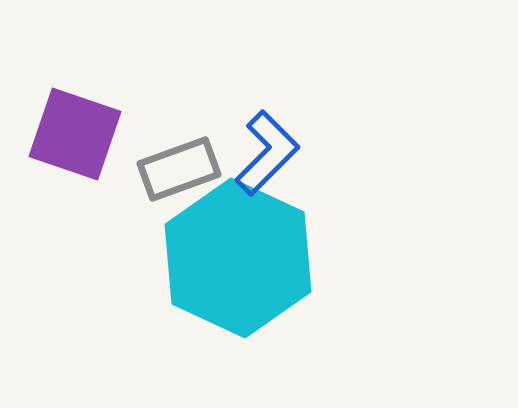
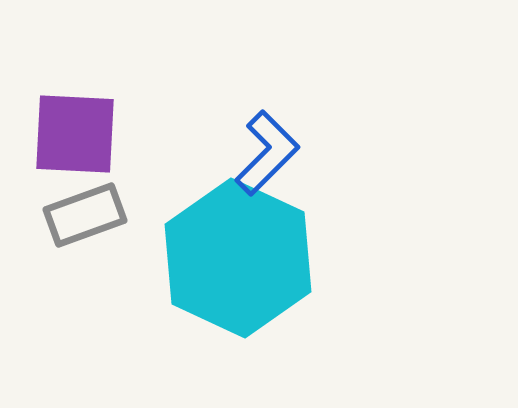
purple square: rotated 16 degrees counterclockwise
gray rectangle: moved 94 px left, 46 px down
